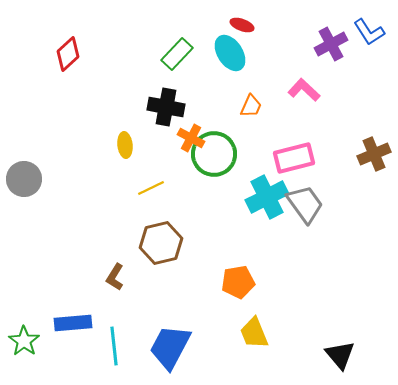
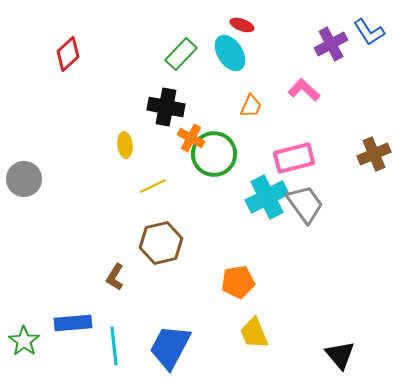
green rectangle: moved 4 px right
yellow line: moved 2 px right, 2 px up
